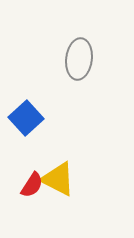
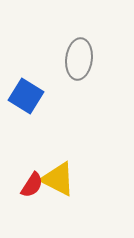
blue square: moved 22 px up; rotated 16 degrees counterclockwise
